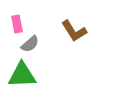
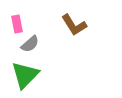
brown L-shape: moved 6 px up
green triangle: moved 3 px right; rotated 44 degrees counterclockwise
